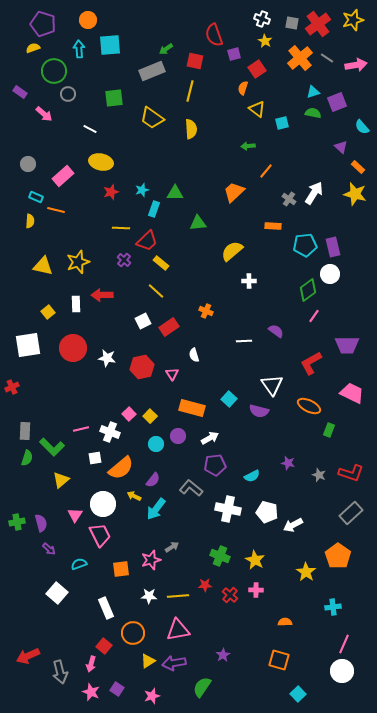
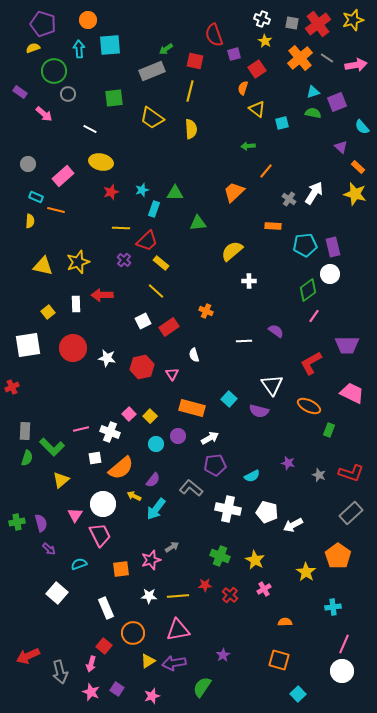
pink cross at (256, 590): moved 8 px right, 1 px up; rotated 32 degrees counterclockwise
